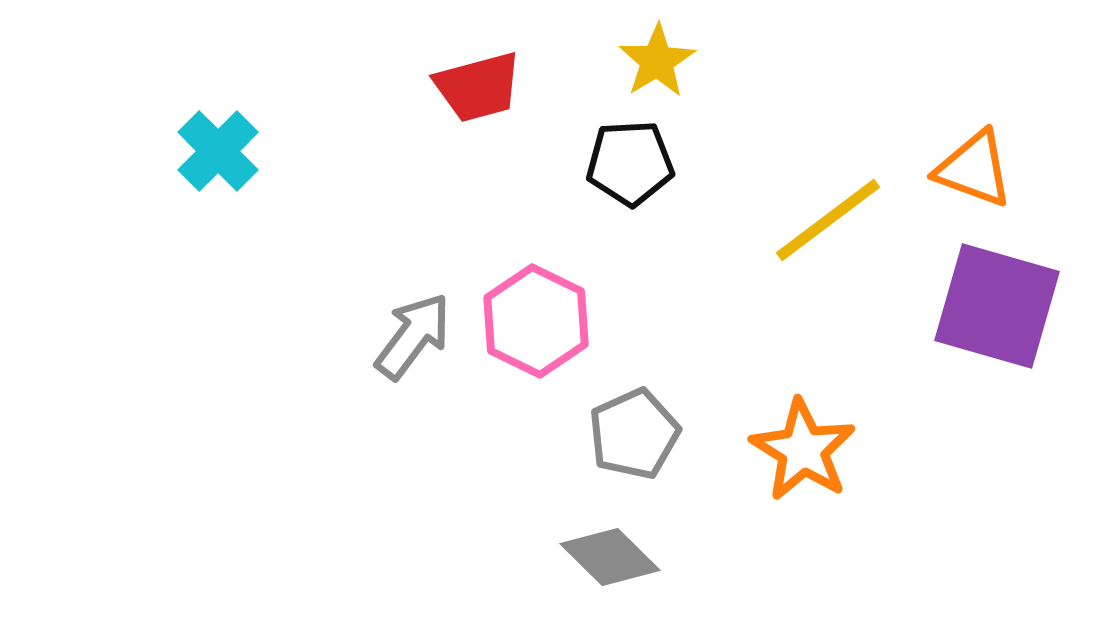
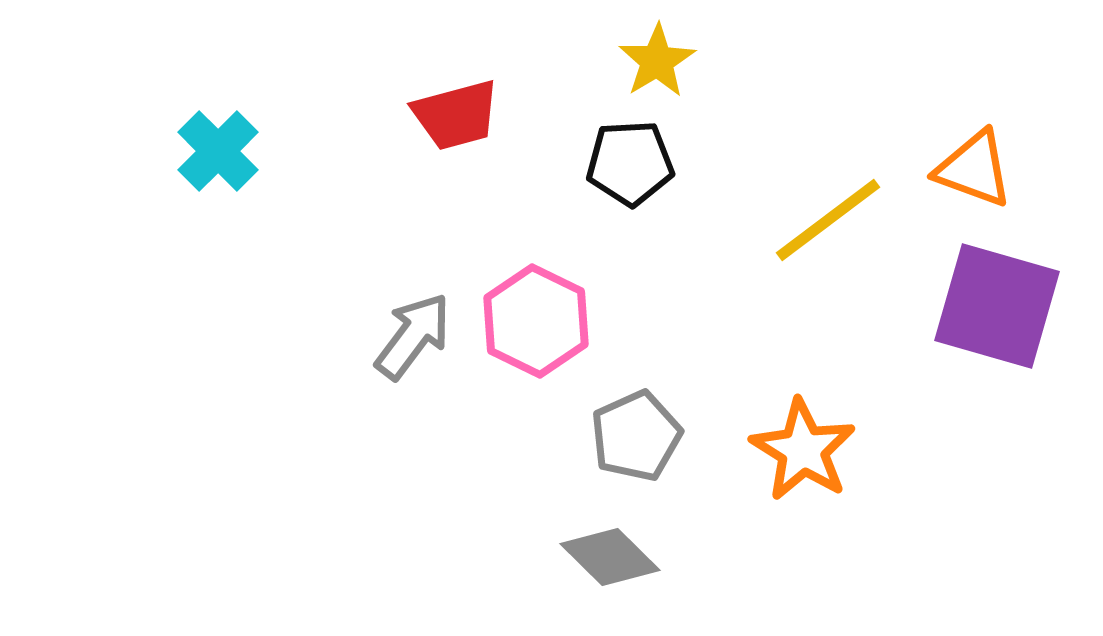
red trapezoid: moved 22 px left, 28 px down
gray pentagon: moved 2 px right, 2 px down
